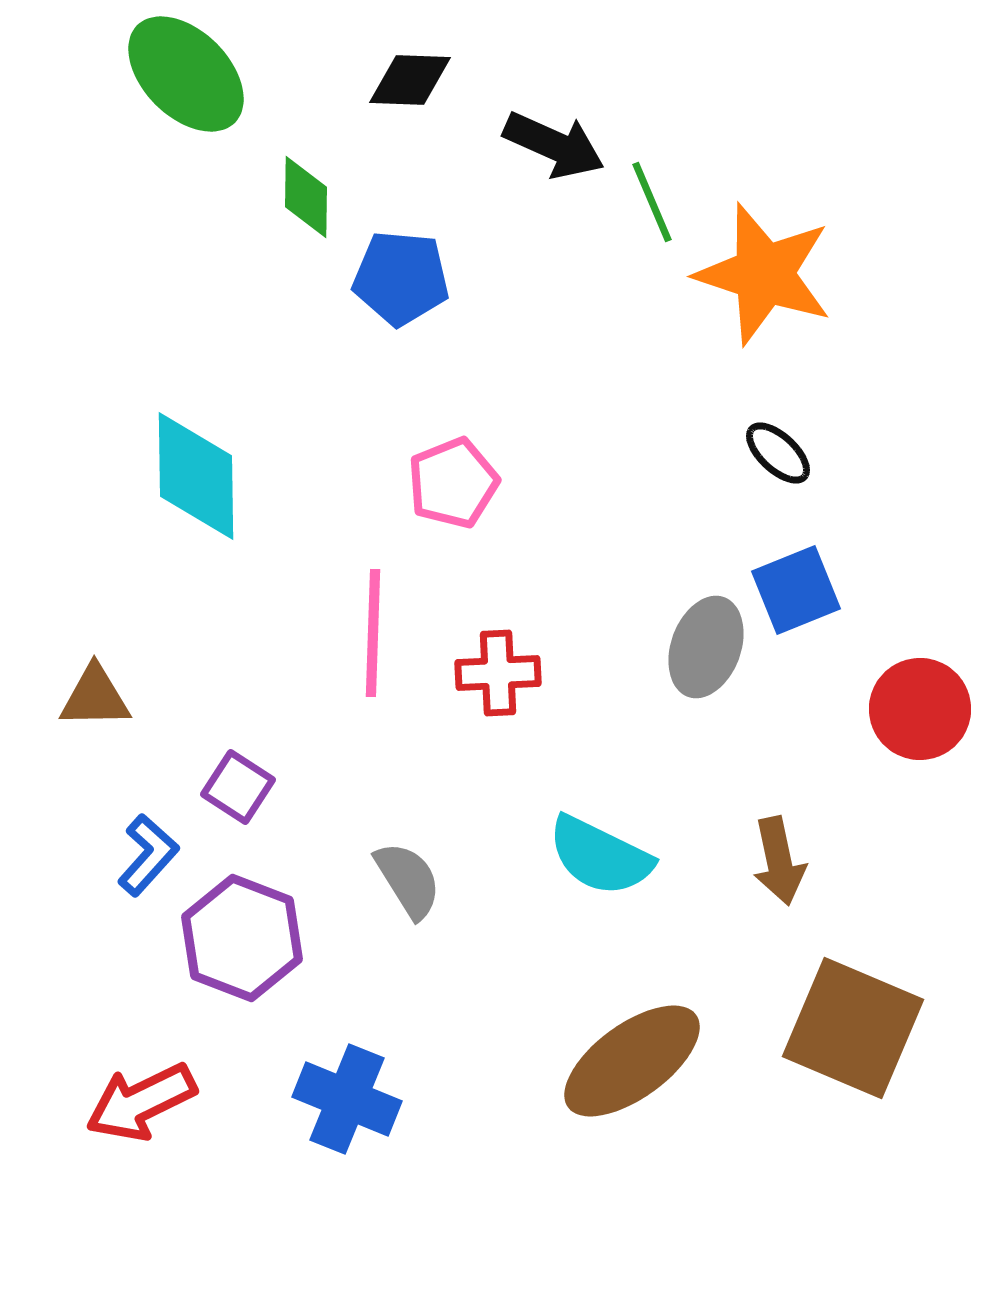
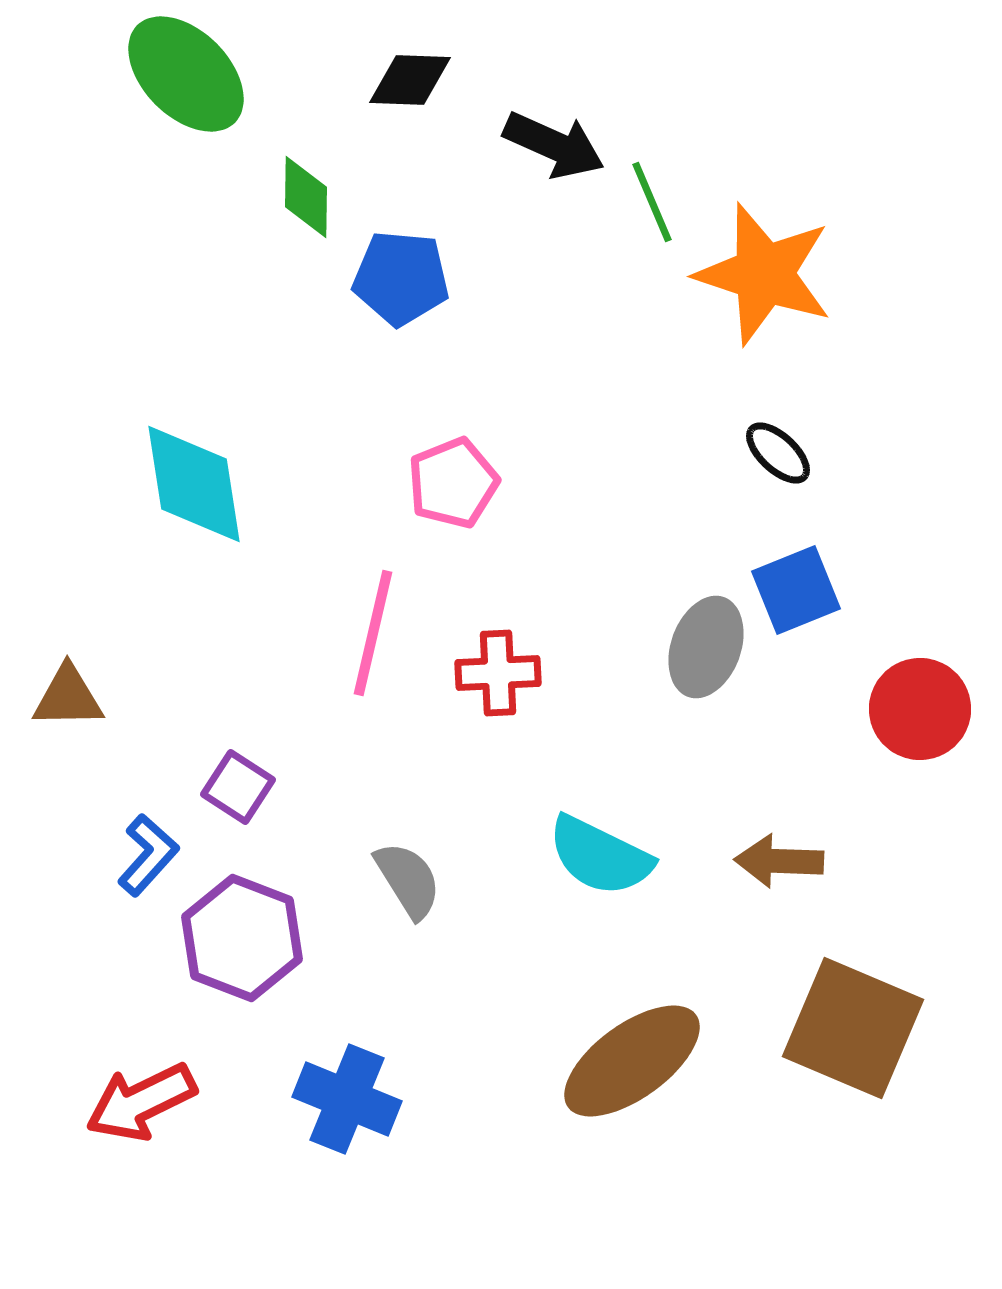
cyan diamond: moved 2 px left, 8 px down; rotated 8 degrees counterclockwise
pink line: rotated 11 degrees clockwise
brown triangle: moved 27 px left
brown arrow: rotated 104 degrees clockwise
